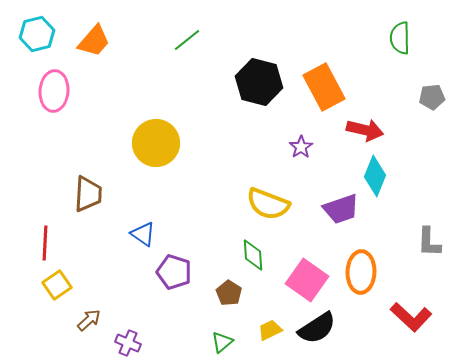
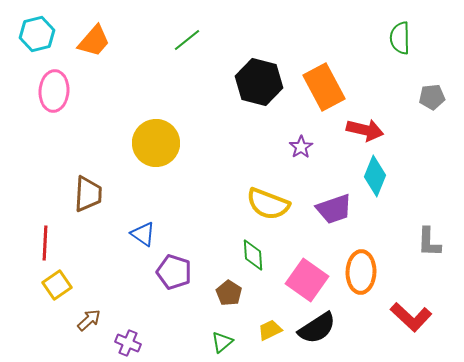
purple trapezoid: moved 7 px left
